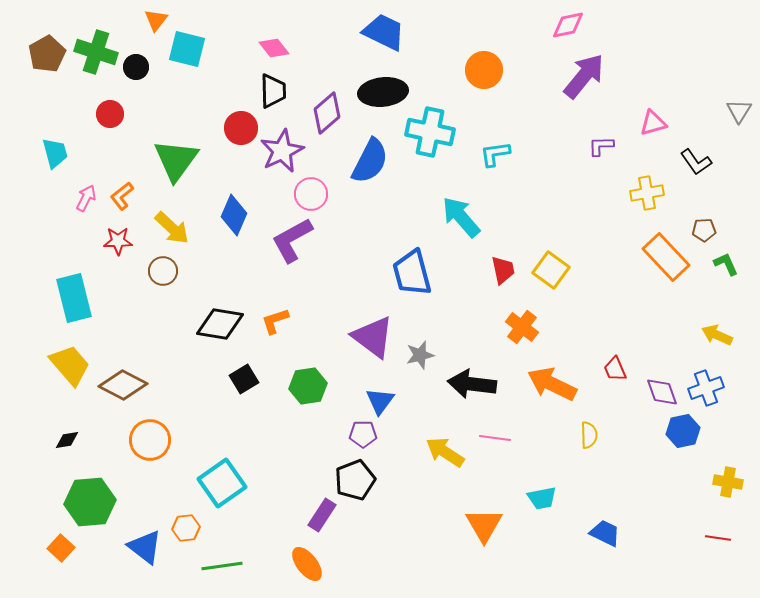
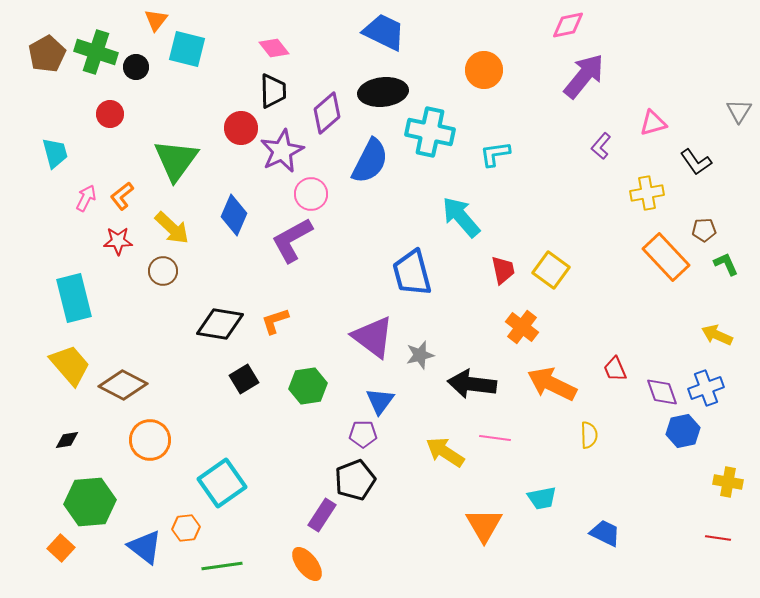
purple L-shape at (601, 146): rotated 48 degrees counterclockwise
